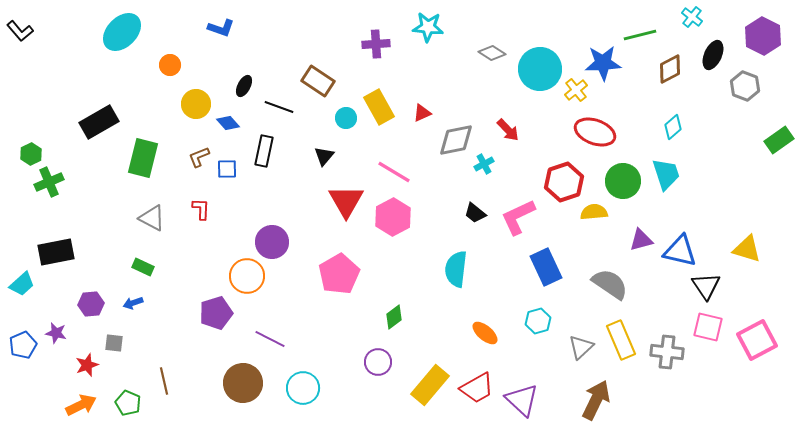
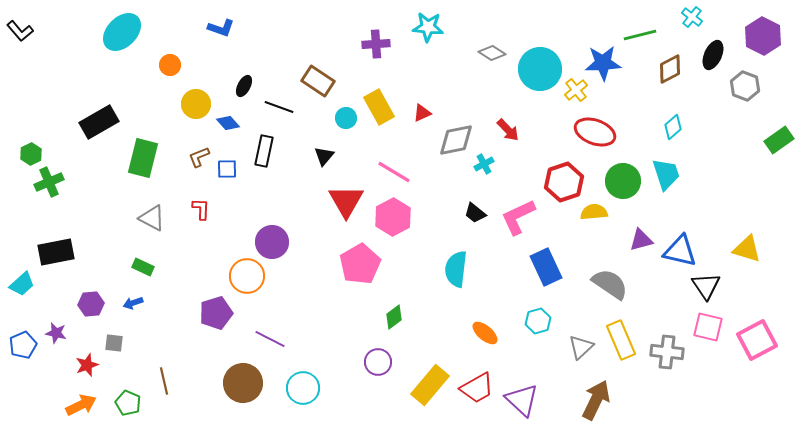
pink pentagon at (339, 274): moved 21 px right, 10 px up
